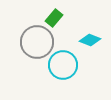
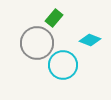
gray circle: moved 1 px down
